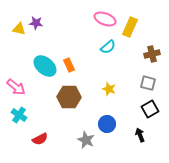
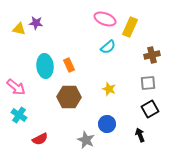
brown cross: moved 1 px down
cyan ellipse: rotated 45 degrees clockwise
gray square: rotated 21 degrees counterclockwise
